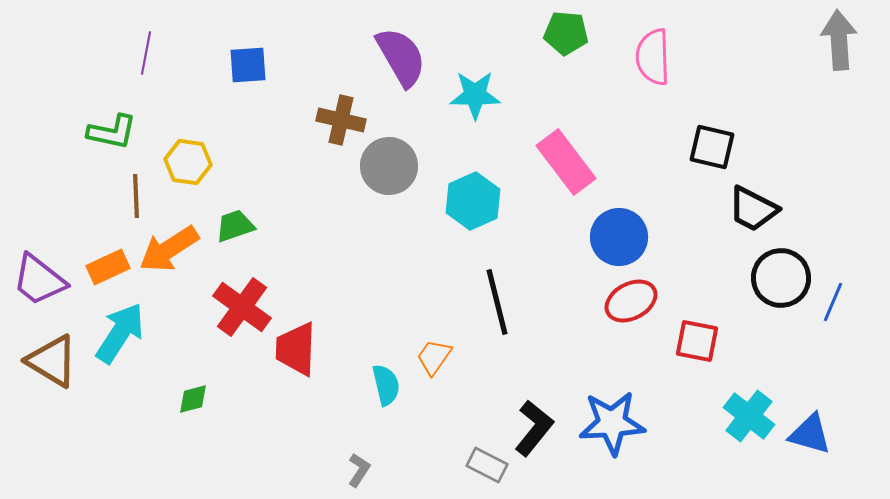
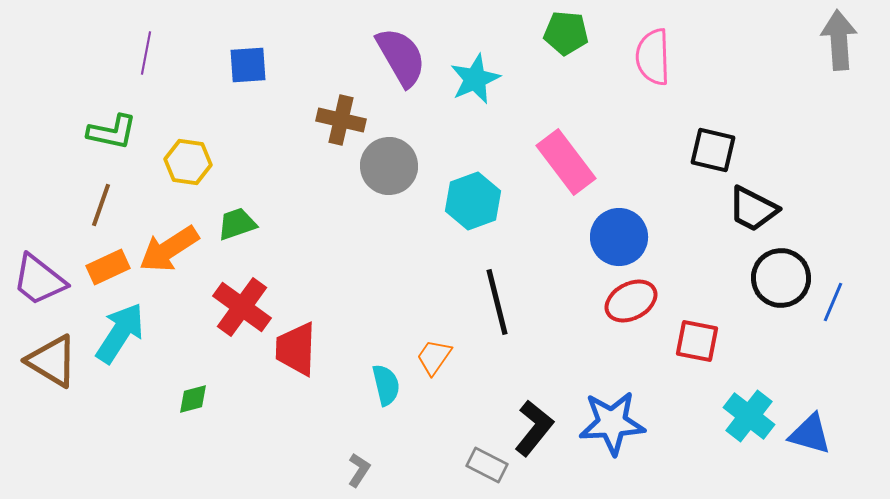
cyan star: moved 16 px up; rotated 24 degrees counterclockwise
black square: moved 1 px right, 3 px down
brown line: moved 35 px left, 9 px down; rotated 21 degrees clockwise
cyan hexagon: rotated 4 degrees clockwise
green trapezoid: moved 2 px right, 2 px up
